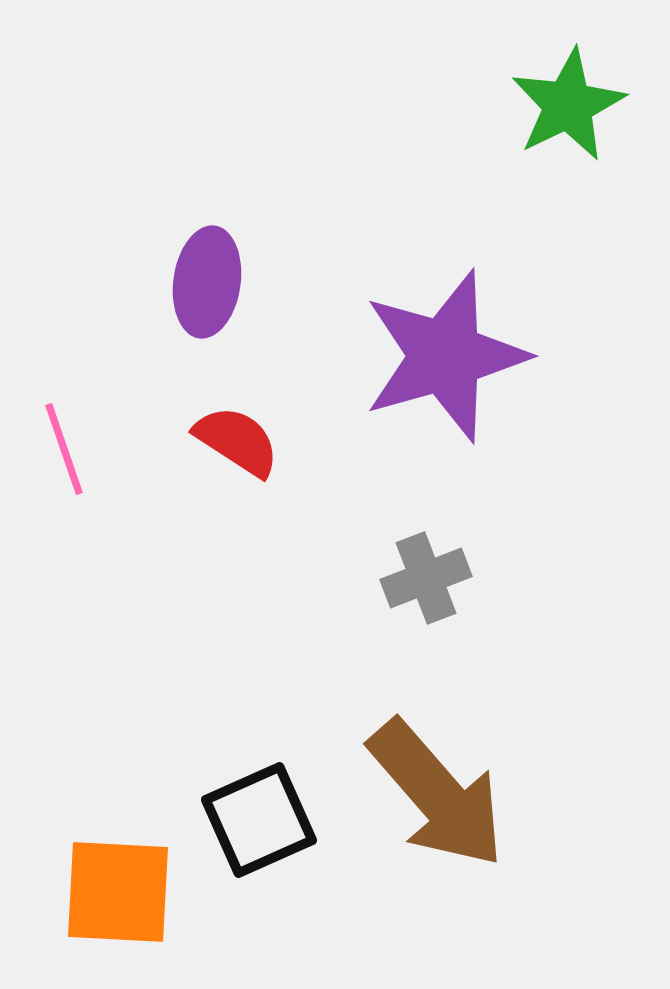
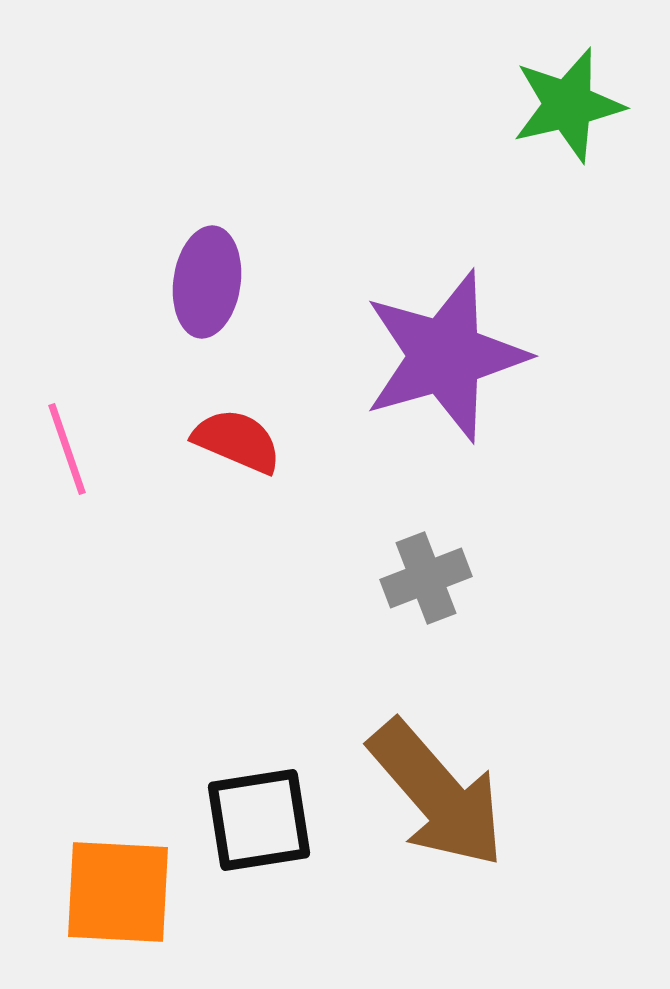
green star: rotated 13 degrees clockwise
red semicircle: rotated 10 degrees counterclockwise
pink line: moved 3 px right
black square: rotated 15 degrees clockwise
